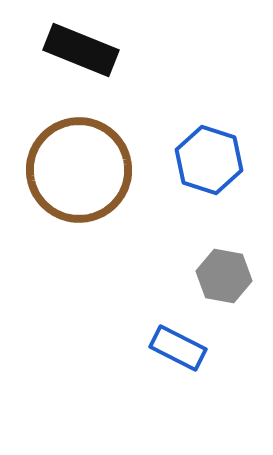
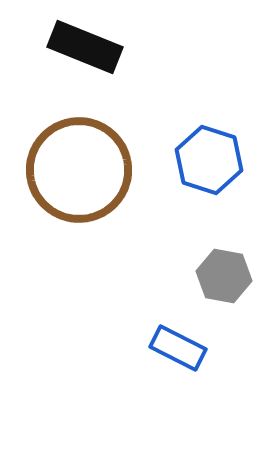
black rectangle: moved 4 px right, 3 px up
